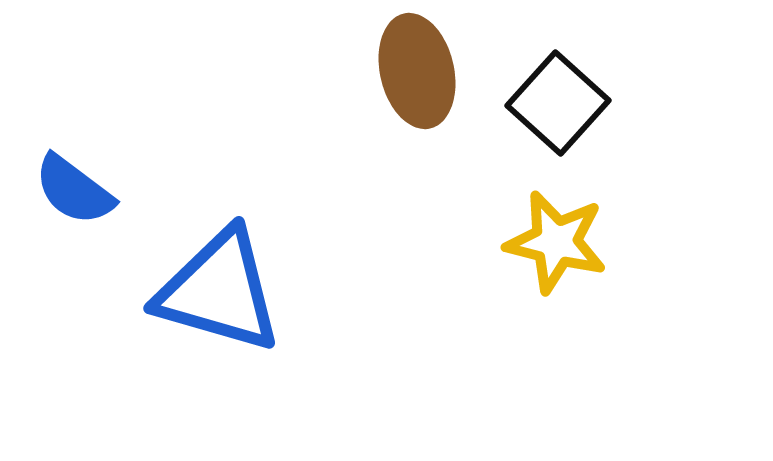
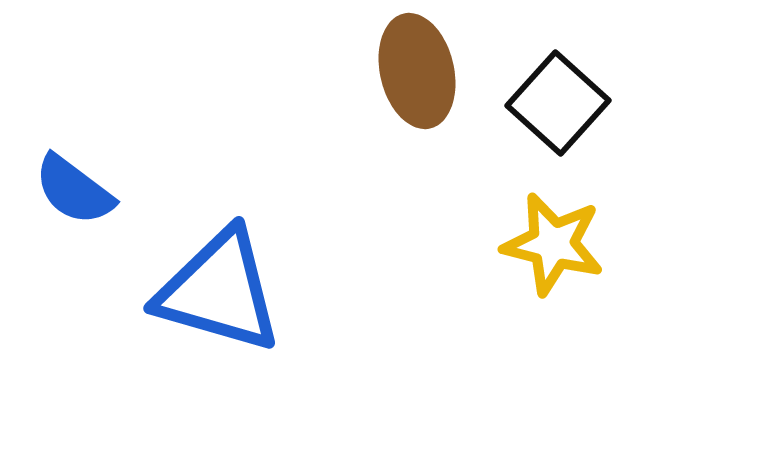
yellow star: moved 3 px left, 2 px down
